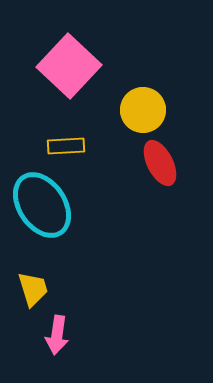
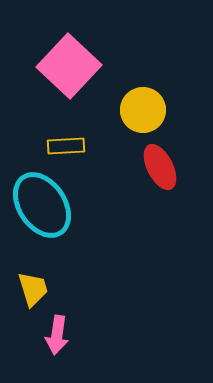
red ellipse: moved 4 px down
